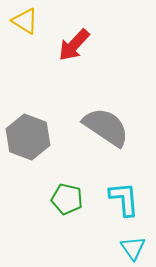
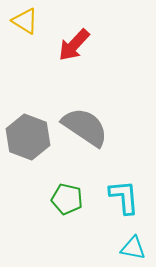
gray semicircle: moved 21 px left
cyan L-shape: moved 2 px up
cyan triangle: rotated 44 degrees counterclockwise
